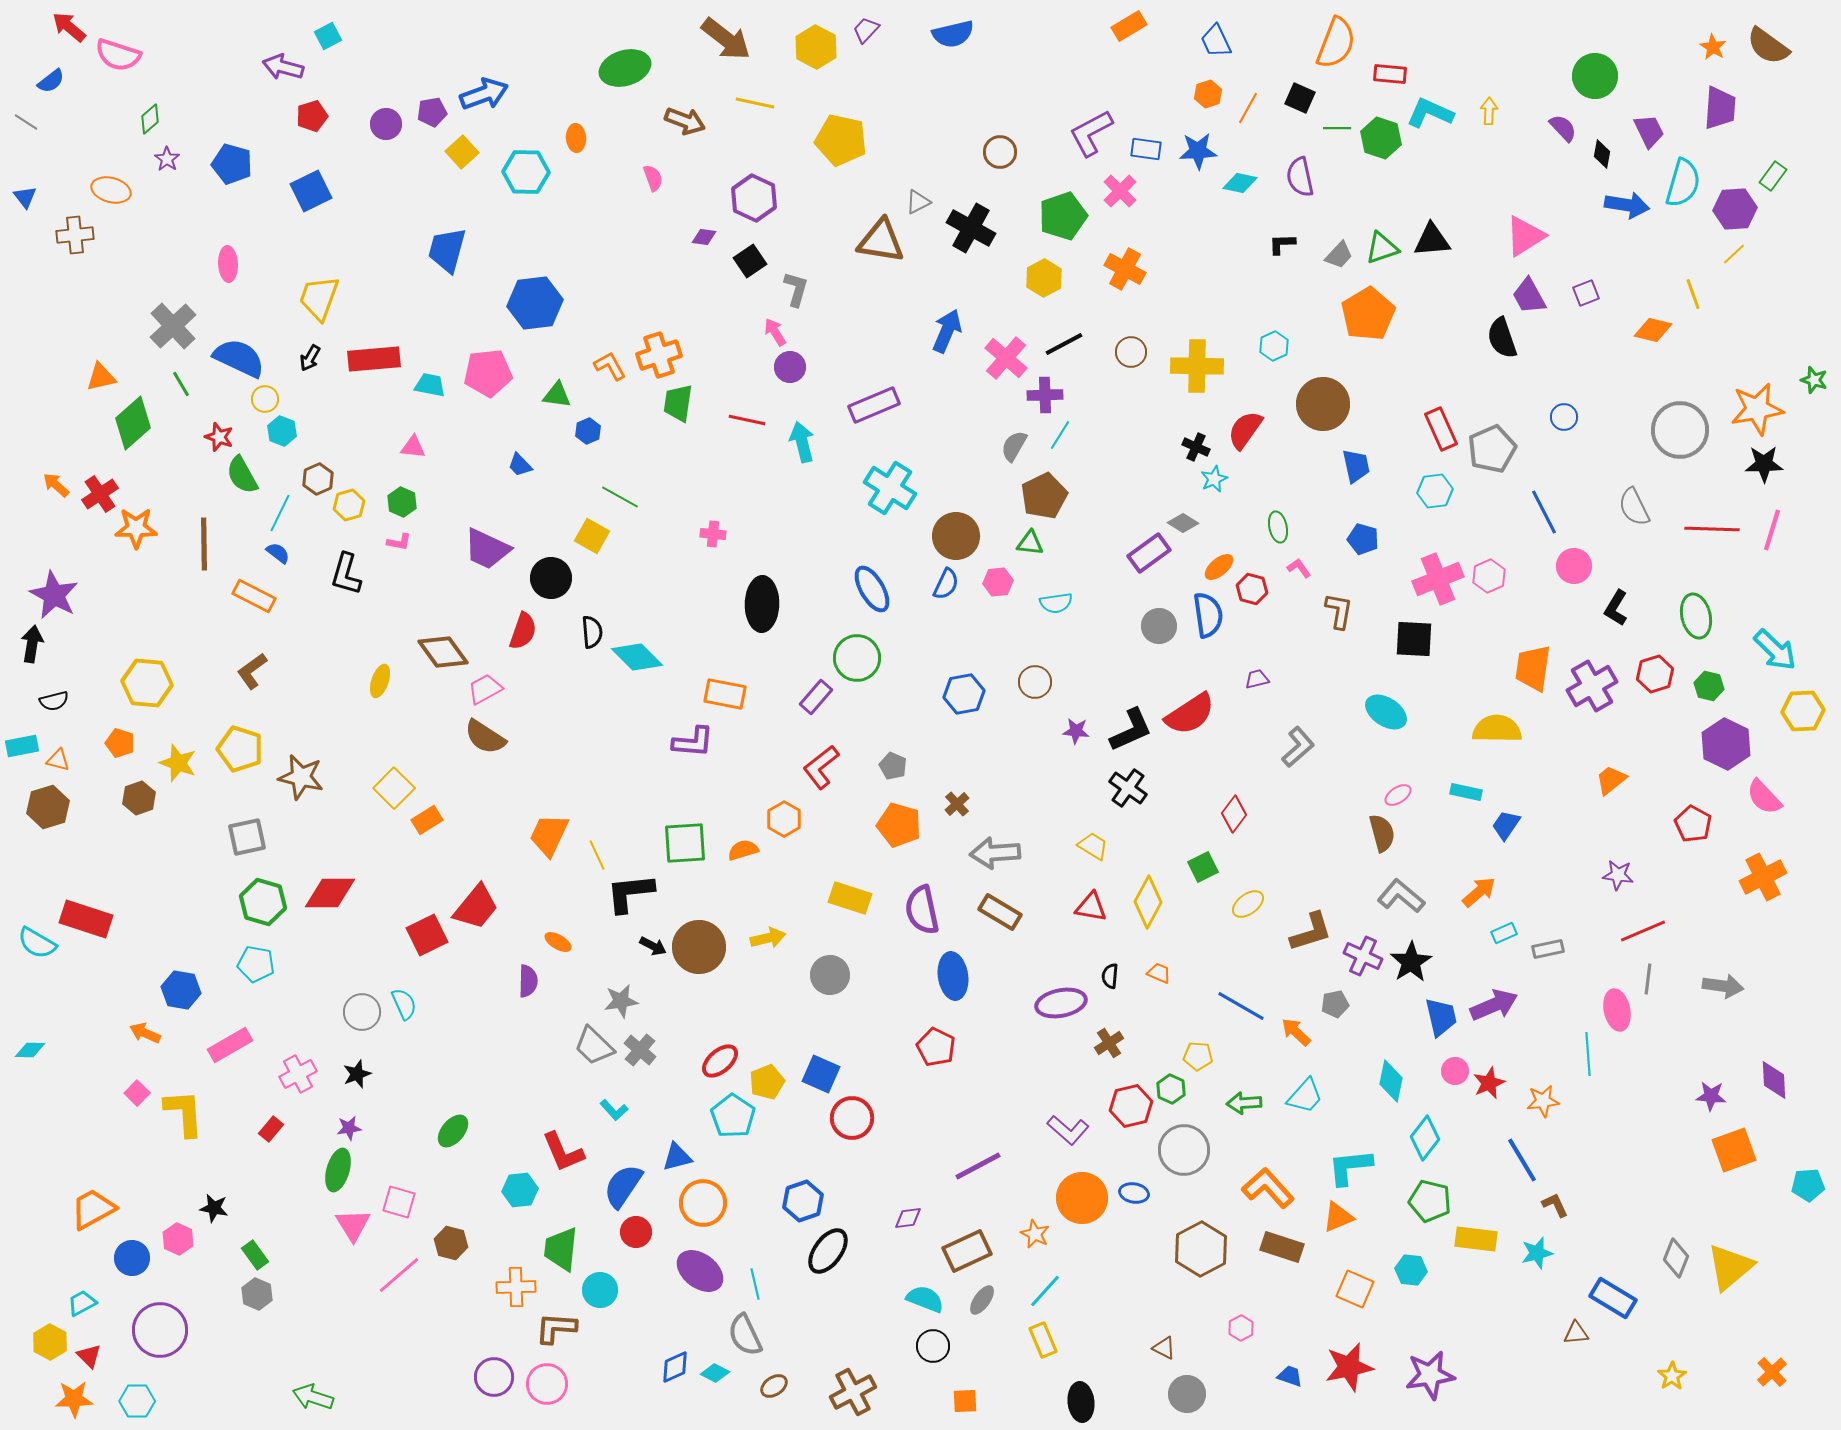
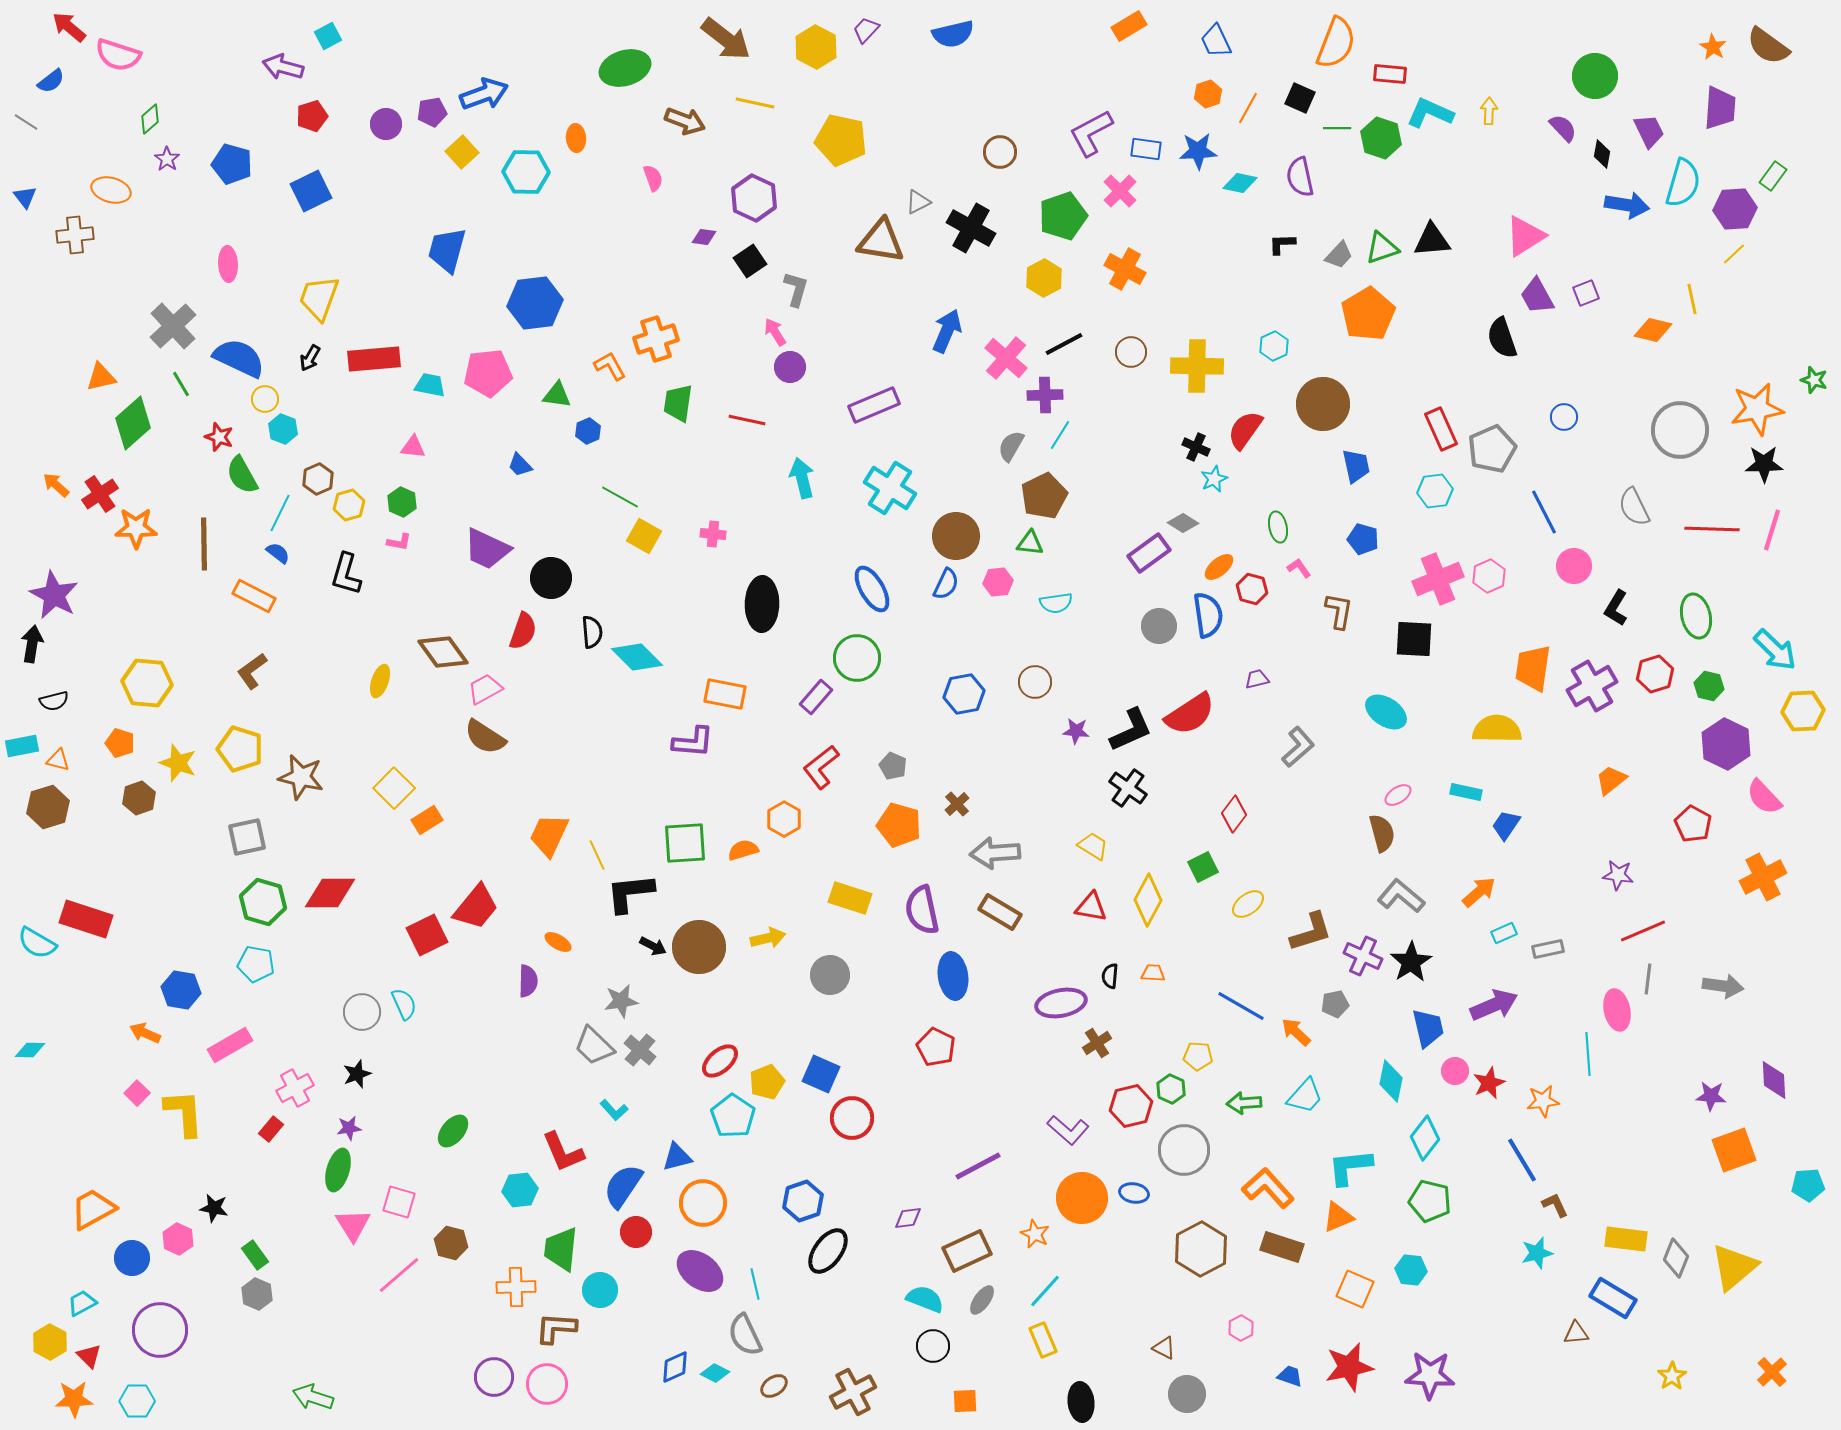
yellow line at (1693, 294): moved 1 px left, 5 px down; rotated 8 degrees clockwise
purple trapezoid at (1529, 296): moved 8 px right
orange cross at (659, 355): moved 3 px left, 16 px up
cyan hexagon at (282, 431): moved 1 px right, 2 px up
cyan arrow at (802, 442): moved 36 px down
gray semicircle at (1014, 446): moved 3 px left
yellow square at (592, 536): moved 52 px right
yellow diamond at (1148, 902): moved 2 px up
orange trapezoid at (1159, 973): moved 6 px left; rotated 20 degrees counterclockwise
blue trapezoid at (1441, 1017): moved 13 px left, 11 px down
brown cross at (1109, 1043): moved 12 px left
pink cross at (298, 1074): moved 3 px left, 14 px down
yellow rectangle at (1476, 1239): moved 150 px right
yellow triangle at (1730, 1267): moved 4 px right
purple star at (1430, 1375): rotated 12 degrees clockwise
